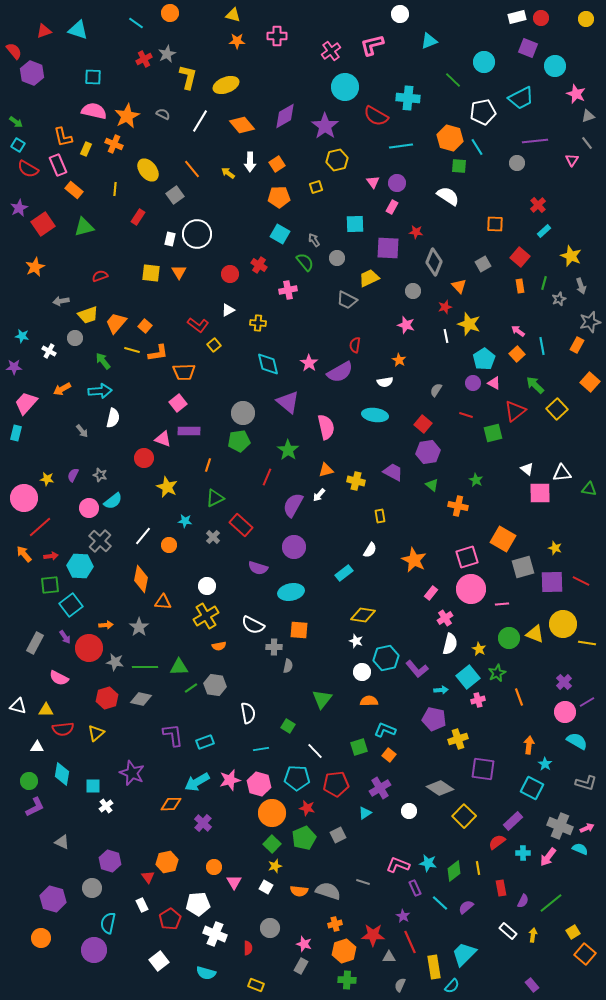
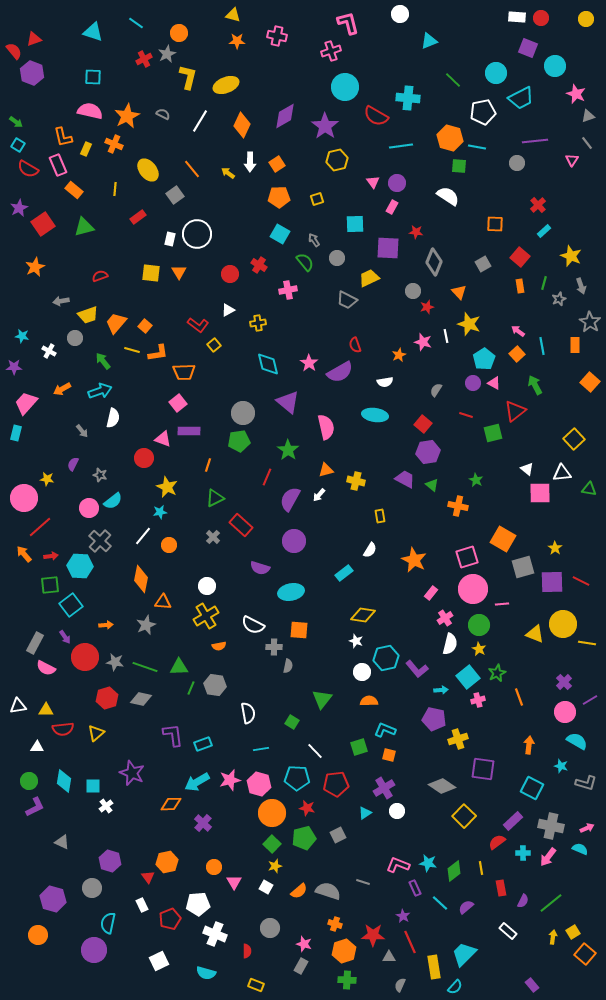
orange circle at (170, 13): moved 9 px right, 20 px down
white rectangle at (517, 17): rotated 18 degrees clockwise
cyan triangle at (78, 30): moved 15 px right, 2 px down
red triangle at (44, 31): moved 10 px left, 8 px down
pink cross at (277, 36): rotated 12 degrees clockwise
pink L-shape at (372, 45): moved 24 px left, 22 px up; rotated 90 degrees clockwise
pink cross at (331, 51): rotated 18 degrees clockwise
cyan circle at (484, 62): moved 12 px right, 11 px down
pink semicircle at (94, 111): moved 4 px left
orange diamond at (242, 125): rotated 65 degrees clockwise
cyan line at (477, 147): rotated 48 degrees counterclockwise
yellow square at (316, 187): moved 1 px right, 12 px down
red rectangle at (138, 217): rotated 21 degrees clockwise
orange triangle at (459, 286): moved 6 px down
red star at (445, 307): moved 18 px left
gray star at (590, 322): rotated 25 degrees counterclockwise
yellow cross at (258, 323): rotated 14 degrees counterclockwise
pink star at (406, 325): moved 17 px right, 17 px down
red semicircle at (355, 345): rotated 28 degrees counterclockwise
orange rectangle at (577, 345): moved 2 px left; rotated 28 degrees counterclockwise
orange star at (399, 360): moved 5 px up; rotated 16 degrees clockwise
green arrow at (535, 385): rotated 18 degrees clockwise
cyan arrow at (100, 391): rotated 15 degrees counterclockwise
yellow square at (557, 409): moved 17 px right, 30 px down
purple trapezoid at (393, 472): moved 12 px right, 7 px down
purple semicircle at (73, 475): moved 11 px up
purple semicircle at (293, 505): moved 3 px left, 6 px up
cyan star at (185, 521): moved 25 px left, 9 px up; rotated 16 degrees counterclockwise
purple circle at (294, 547): moved 6 px up
yellow star at (555, 548): rotated 16 degrees clockwise
purple semicircle at (258, 568): moved 2 px right
pink circle at (471, 589): moved 2 px right
gray star at (139, 627): moved 7 px right, 2 px up; rotated 12 degrees clockwise
green circle at (509, 638): moved 30 px left, 13 px up
red circle at (89, 648): moved 4 px left, 9 px down
green line at (145, 667): rotated 20 degrees clockwise
pink semicircle at (59, 678): moved 13 px left, 10 px up
green line at (191, 688): rotated 32 degrees counterclockwise
purple line at (587, 702): moved 3 px right, 2 px up
white triangle at (18, 706): rotated 24 degrees counterclockwise
green square at (288, 726): moved 4 px right, 4 px up
cyan rectangle at (205, 742): moved 2 px left, 2 px down
orange square at (389, 755): rotated 24 degrees counterclockwise
cyan star at (545, 764): moved 16 px right, 2 px down; rotated 16 degrees counterclockwise
cyan diamond at (62, 774): moved 2 px right, 7 px down
purple cross at (380, 788): moved 4 px right
gray diamond at (440, 788): moved 2 px right, 2 px up
white circle at (409, 811): moved 12 px left
gray cross at (560, 826): moved 9 px left; rotated 10 degrees counterclockwise
green pentagon at (304, 838): rotated 10 degrees clockwise
yellow line at (478, 868): moved 3 px right
orange semicircle at (299, 891): rotated 48 degrees counterclockwise
red pentagon at (170, 919): rotated 10 degrees clockwise
orange cross at (335, 924): rotated 32 degrees clockwise
yellow arrow at (533, 935): moved 20 px right, 2 px down
orange circle at (41, 938): moved 3 px left, 3 px up
red semicircle at (248, 948): moved 1 px left, 3 px down
white square at (159, 961): rotated 12 degrees clockwise
cyan semicircle at (452, 986): moved 3 px right, 1 px down
